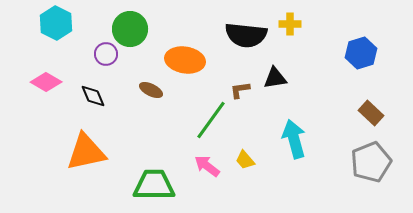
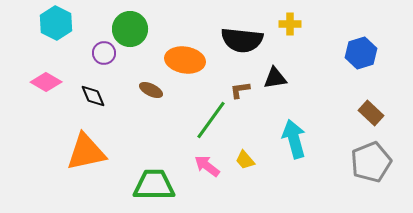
black semicircle: moved 4 px left, 5 px down
purple circle: moved 2 px left, 1 px up
